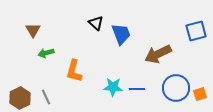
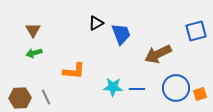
black triangle: rotated 49 degrees clockwise
green arrow: moved 12 px left
orange L-shape: rotated 100 degrees counterclockwise
brown hexagon: rotated 25 degrees clockwise
